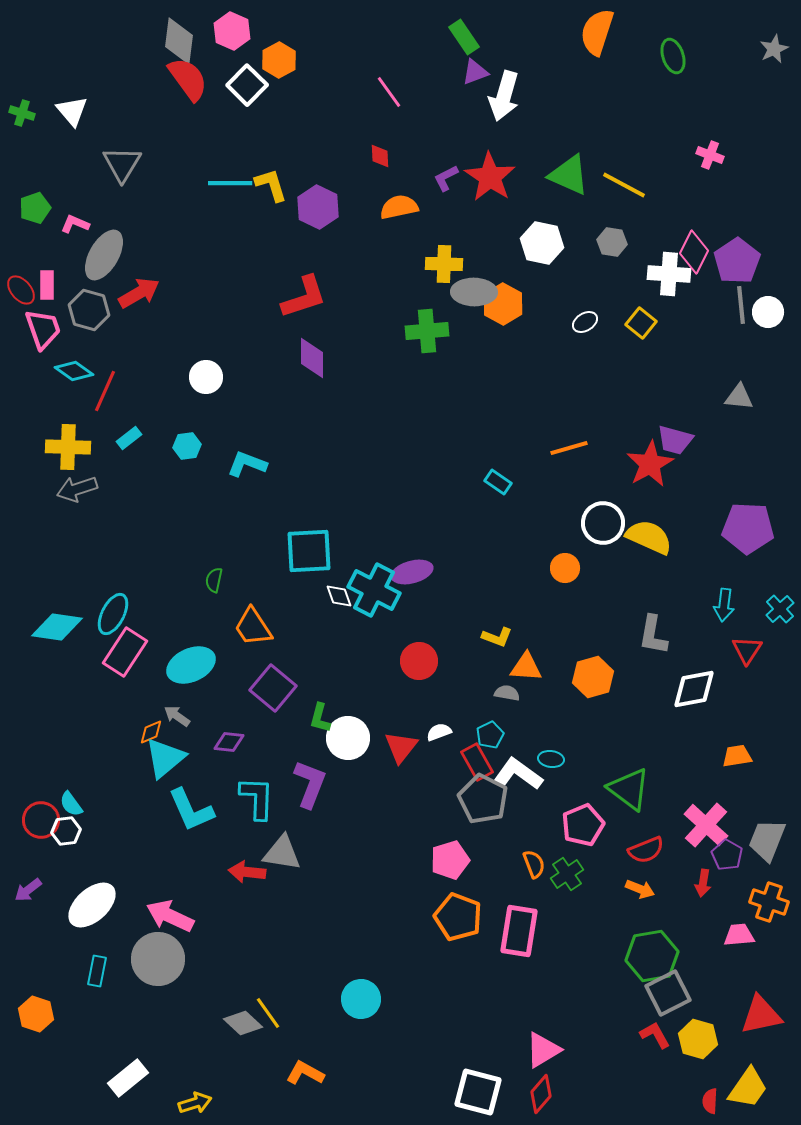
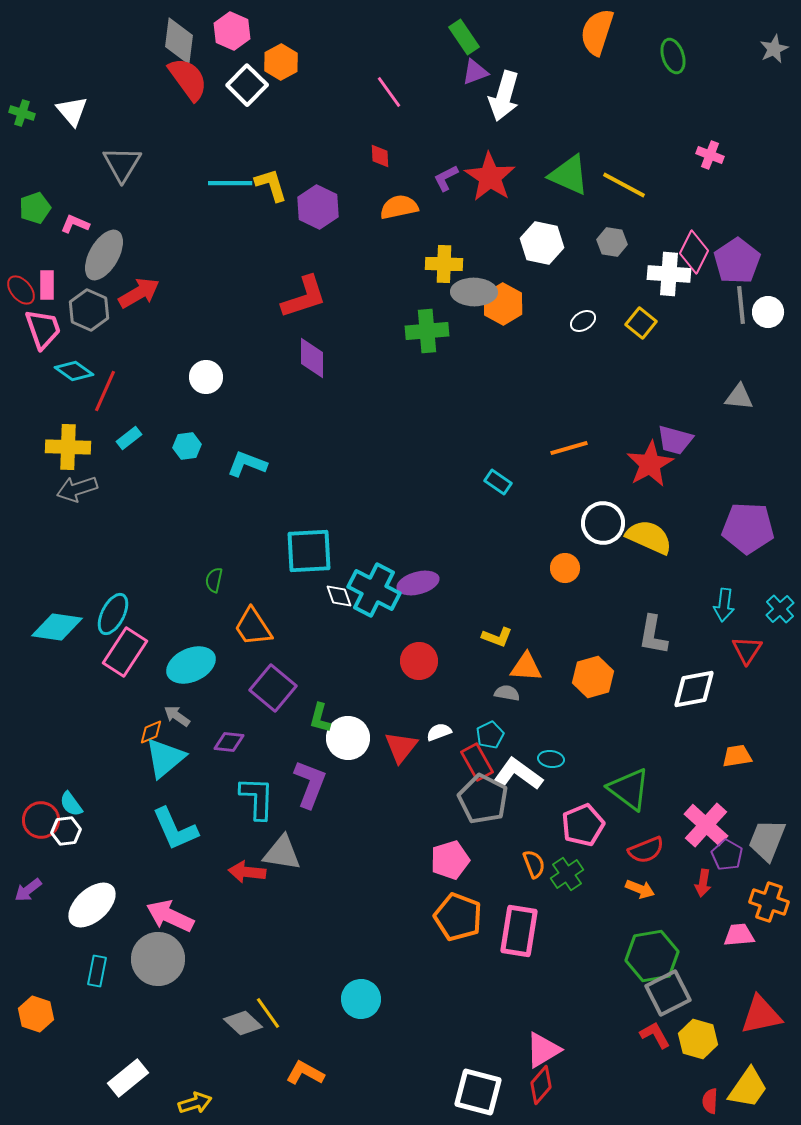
orange hexagon at (279, 60): moved 2 px right, 2 px down
gray hexagon at (89, 310): rotated 9 degrees clockwise
white ellipse at (585, 322): moved 2 px left, 1 px up
purple ellipse at (412, 572): moved 6 px right, 11 px down
cyan L-shape at (191, 810): moved 16 px left, 19 px down
red diamond at (541, 1094): moved 9 px up
